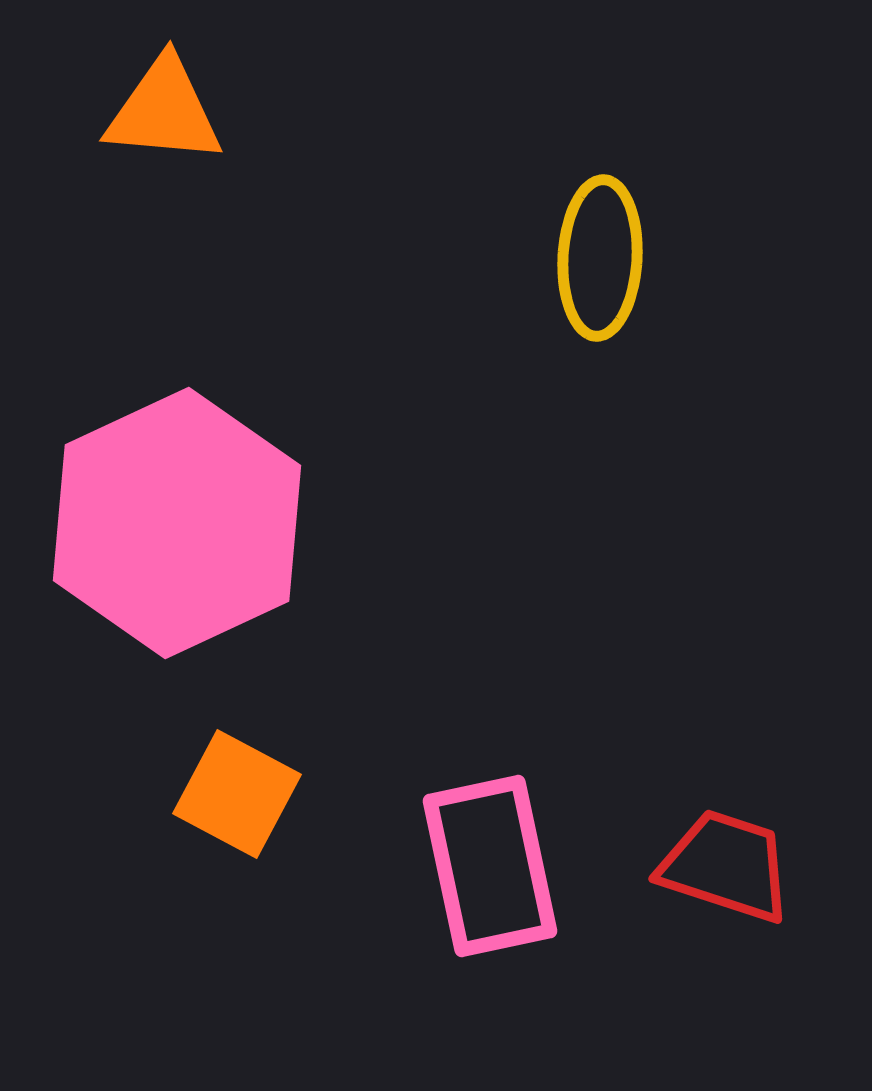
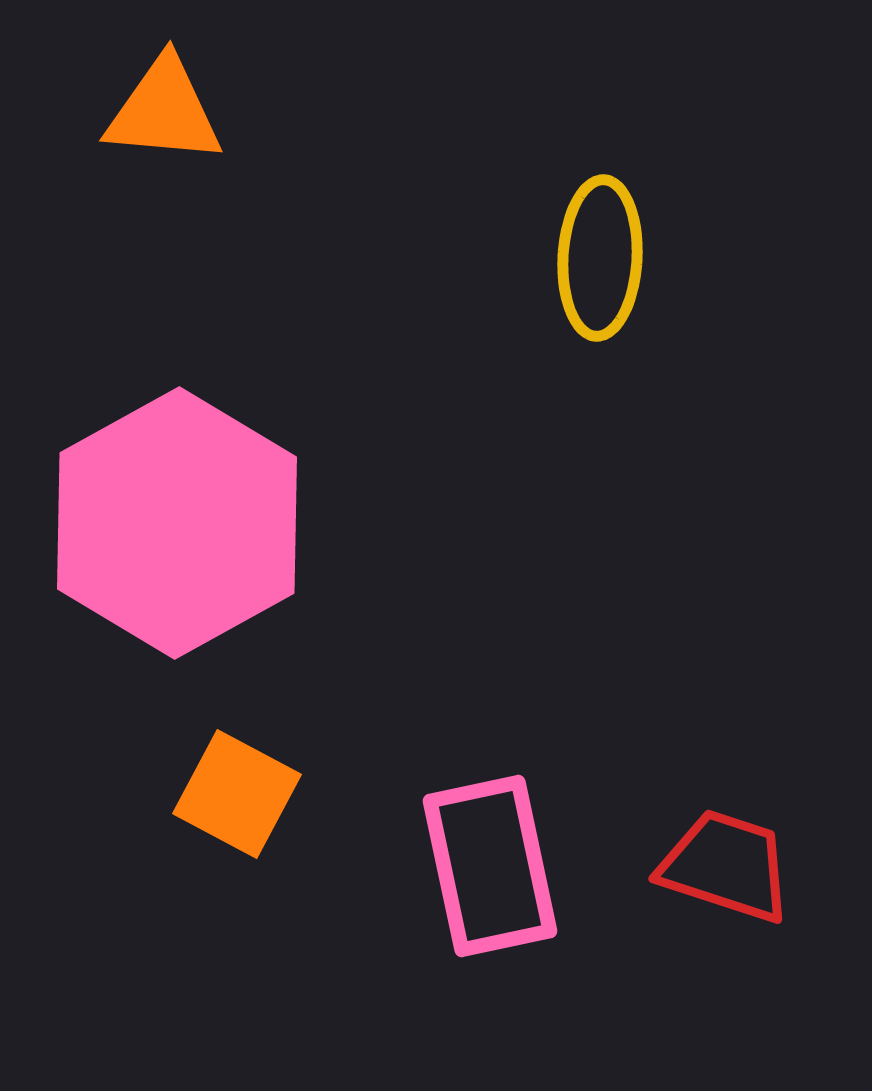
pink hexagon: rotated 4 degrees counterclockwise
